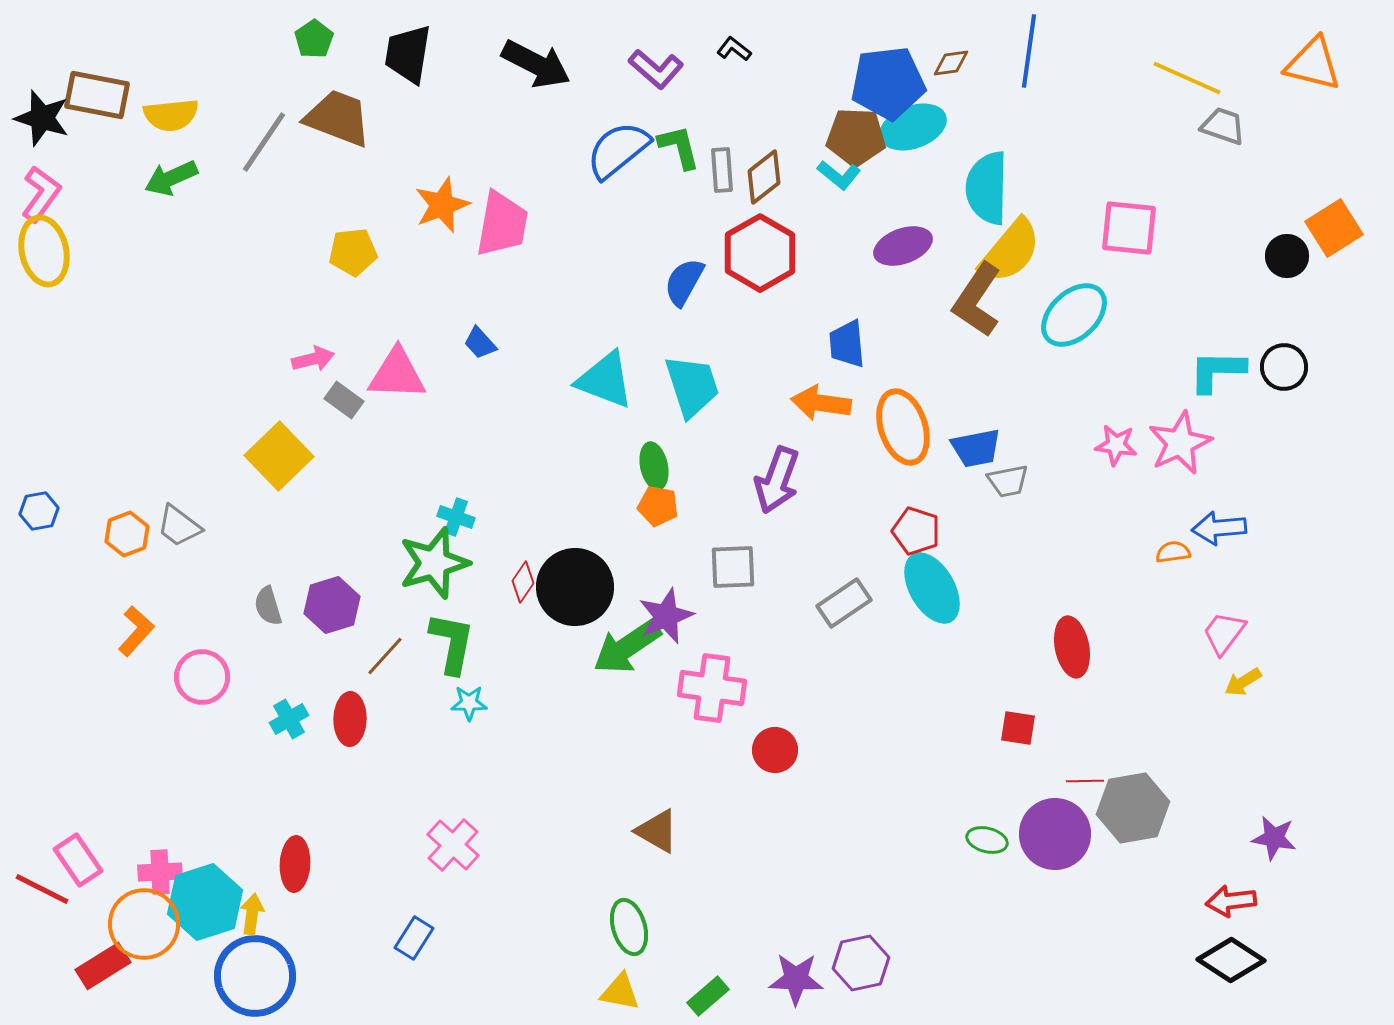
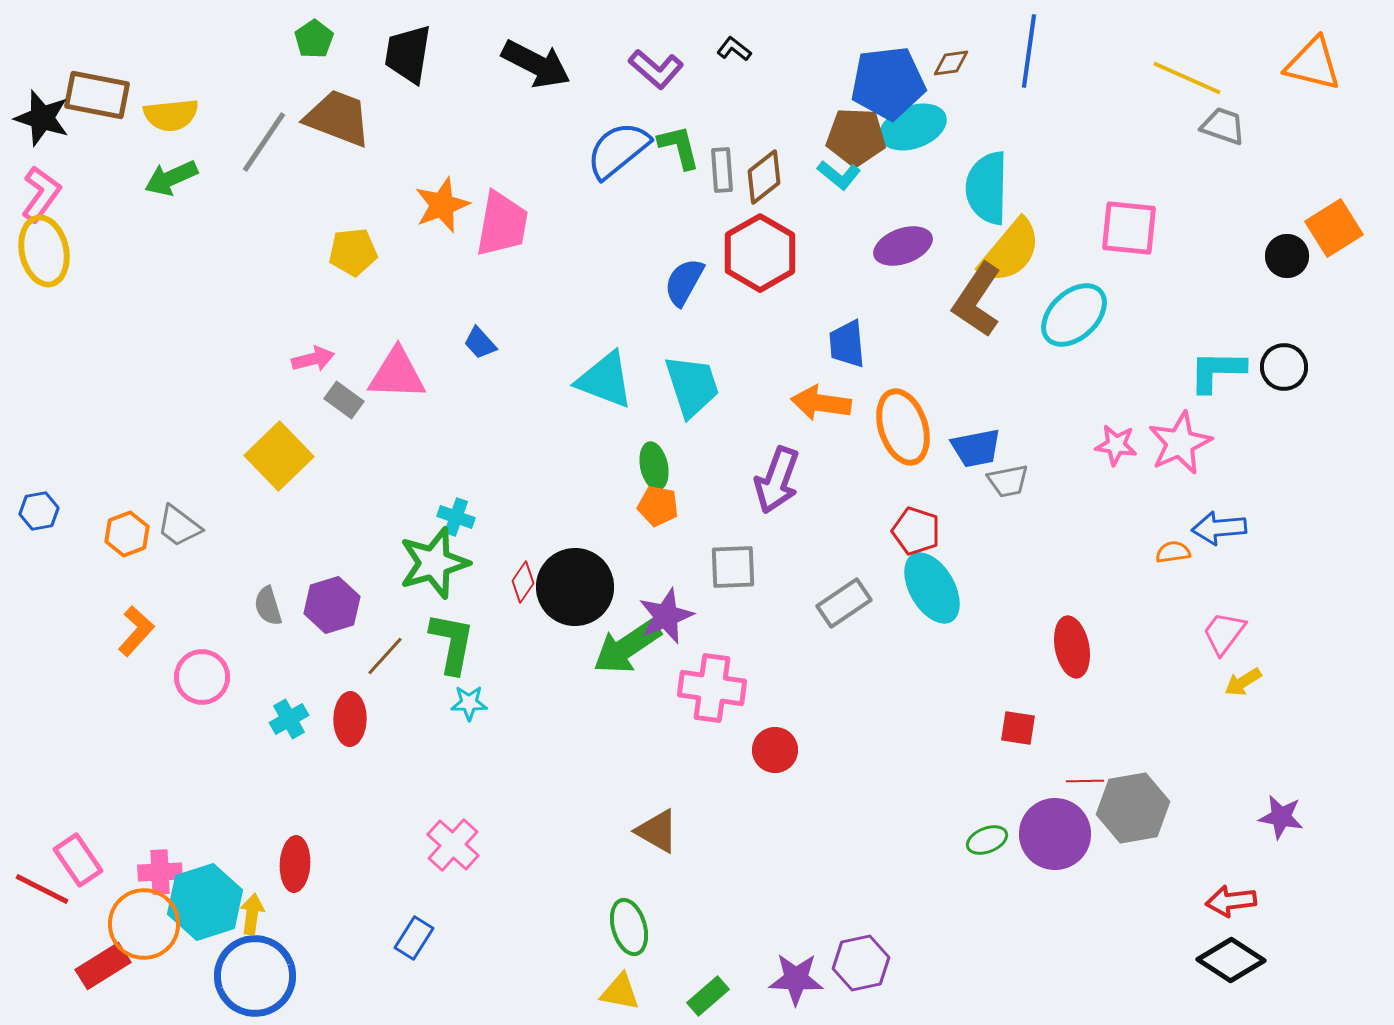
purple star at (1274, 838): moved 7 px right, 21 px up
green ellipse at (987, 840): rotated 36 degrees counterclockwise
